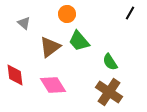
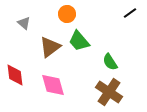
black line: rotated 24 degrees clockwise
pink diamond: rotated 16 degrees clockwise
